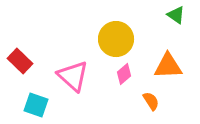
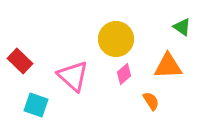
green triangle: moved 6 px right, 12 px down
